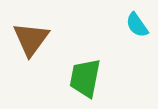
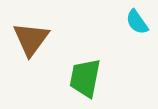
cyan semicircle: moved 3 px up
